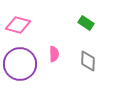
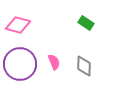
pink semicircle: moved 8 px down; rotated 21 degrees counterclockwise
gray diamond: moved 4 px left, 5 px down
